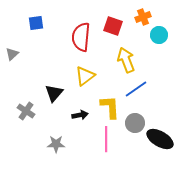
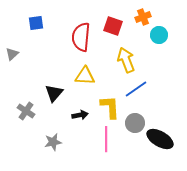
yellow triangle: rotated 40 degrees clockwise
gray star: moved 3 px left, 2 px up; rotated 12 degrees counterclockwise
